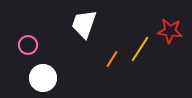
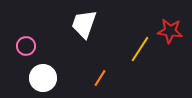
pink circle: moved 2 px left, 1 px down
orange line: moved 12 px left, 19 px down
